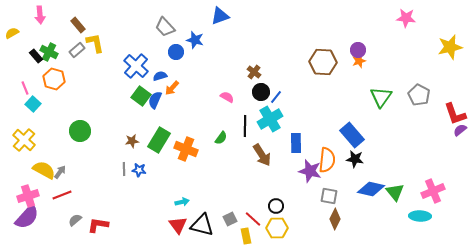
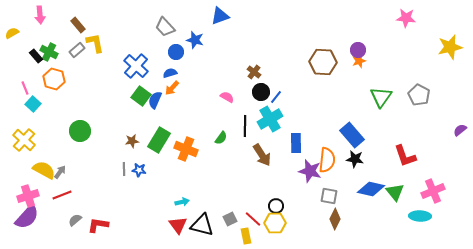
blue semicircle at (160, 76): moved 10 px right, 3 px up
red L-shape at (455, 114): moved 50 px left, 42 px down
yellow hexagon at (277, 228): moved 2 px left, 5 px up
